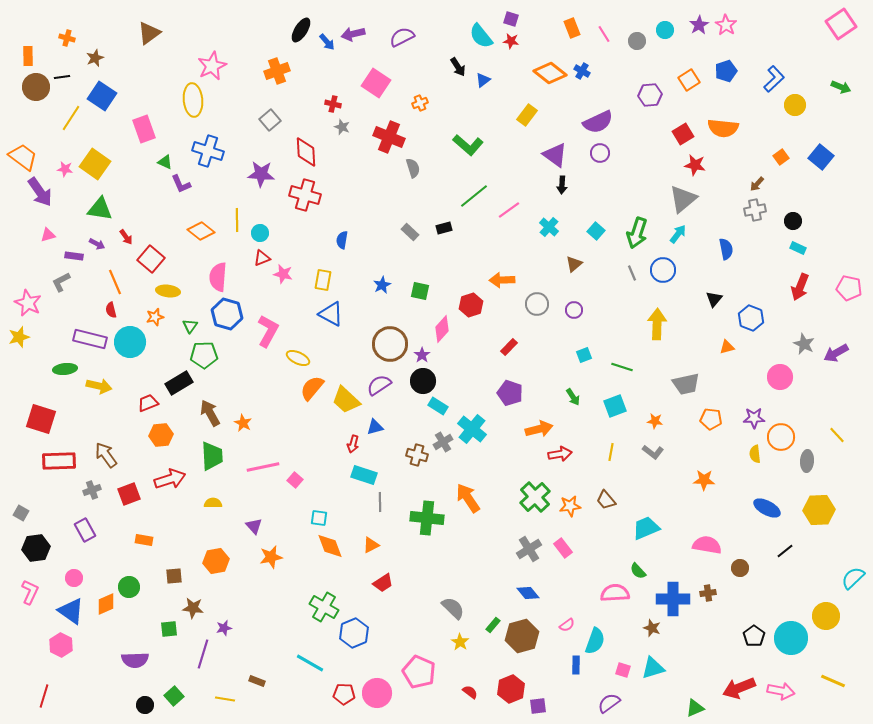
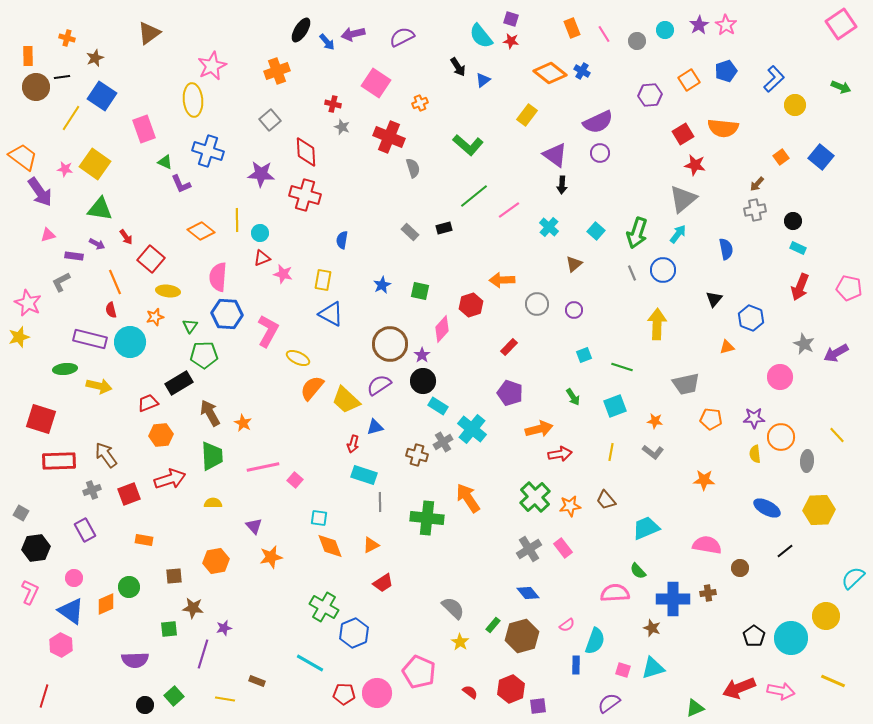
blue hexagon at (227, 314): rotated 12 degrees counterclockwise
